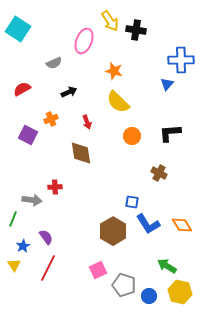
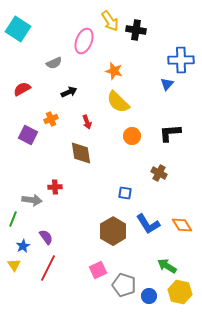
blue square: moved 7 px left, 9 px up
